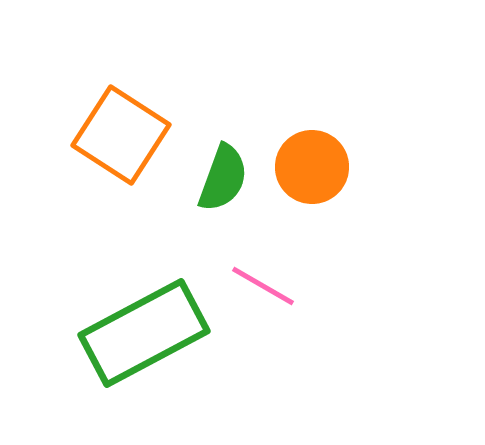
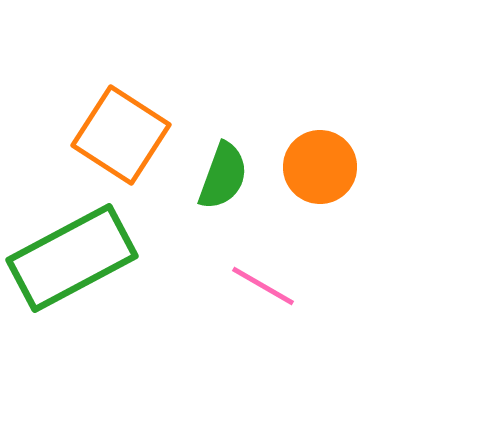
orange circle: moved 8 px right
green semicircle: moved 2 px up
green rectangle: moved 72 px left, 75 px up
